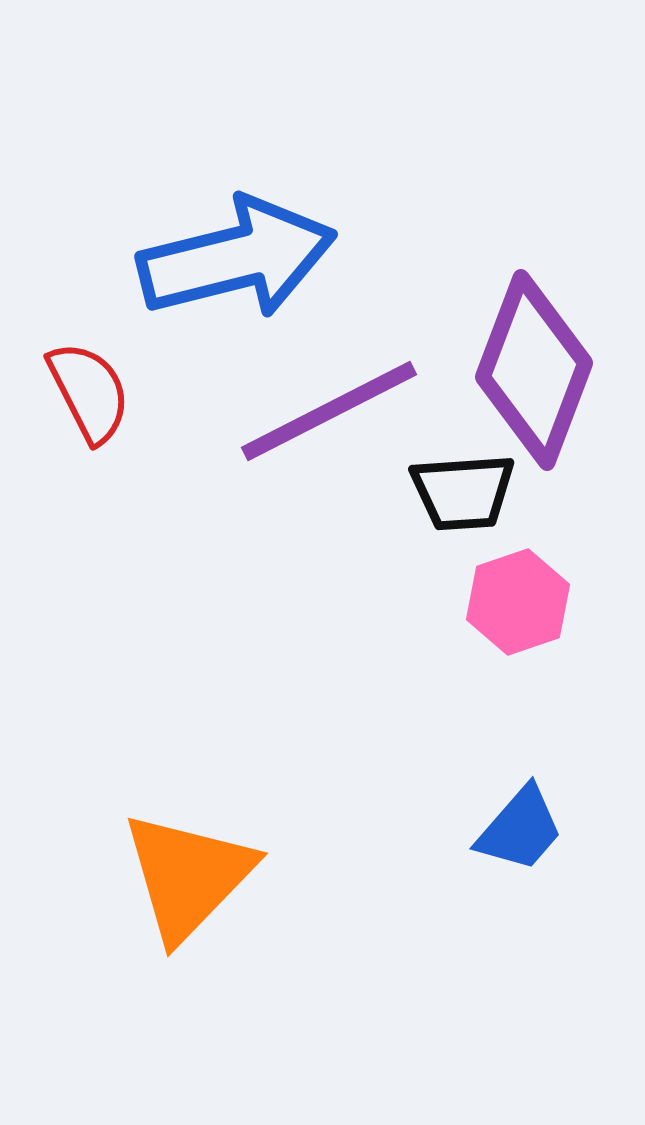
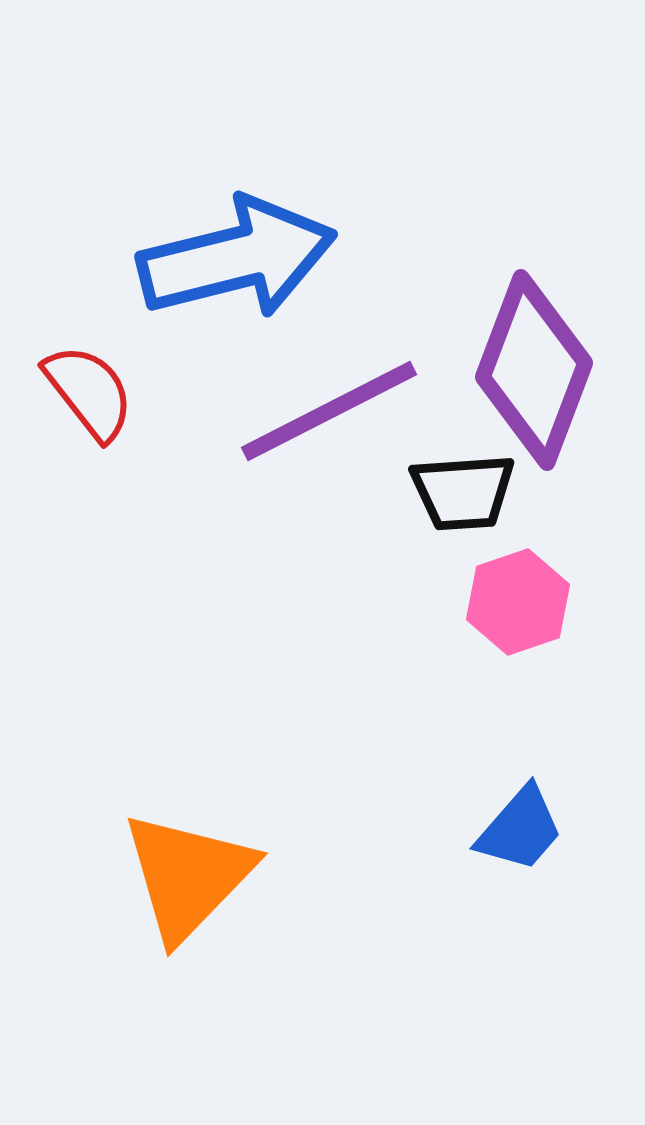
red semicircle: rotated 11 degrees counterclockwise
